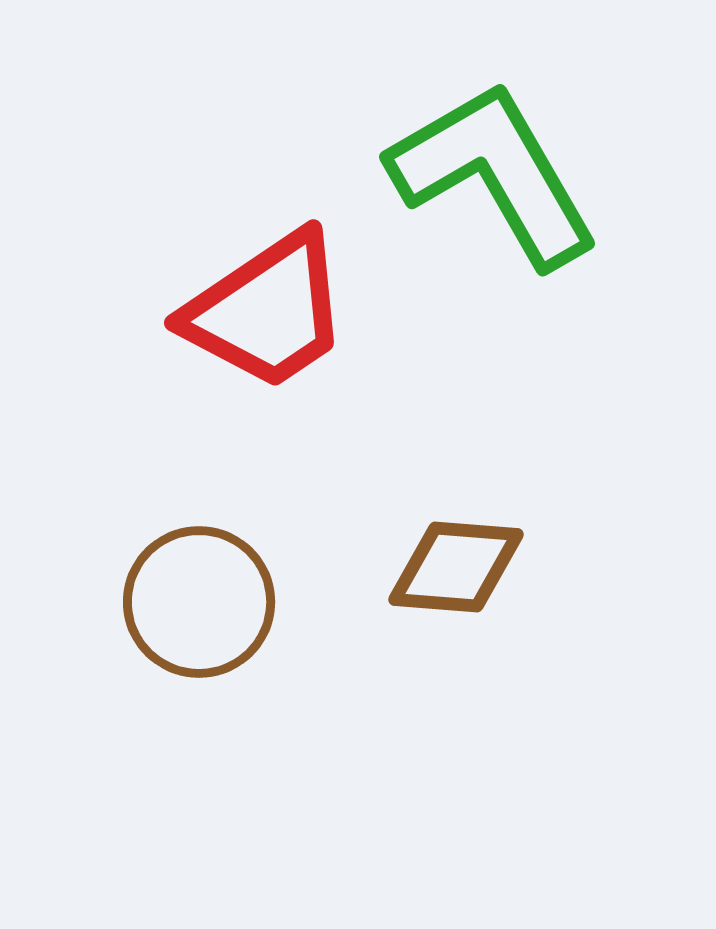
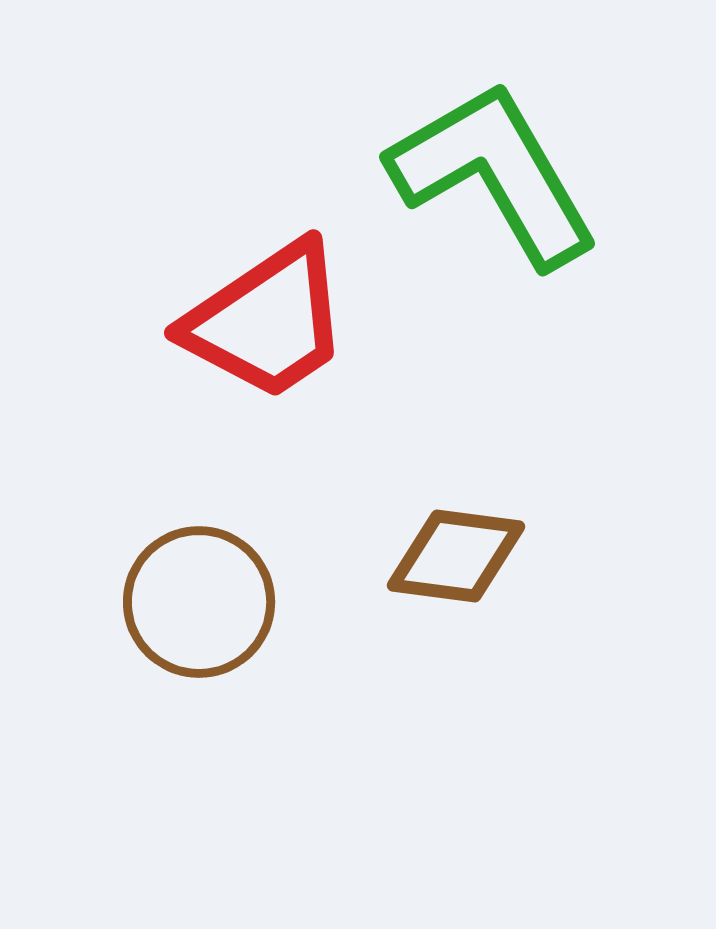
red trapezoid: moved 10 px down
brown diamond: moved 11 px up; rotated 3 degrees clockwise
